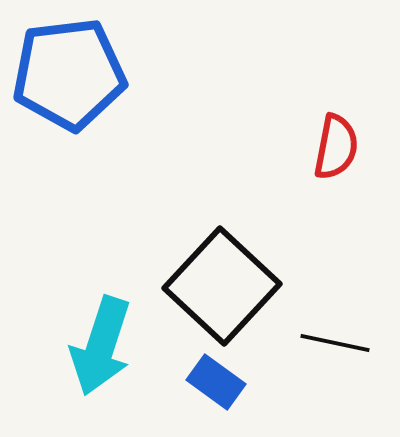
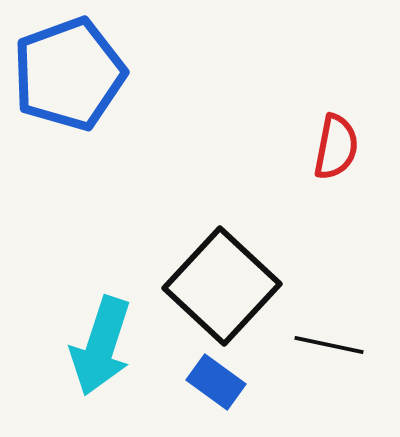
blue pentagon: rotated 13 degrees counterclockwise
black line: moved 6 px left, 2 px down
